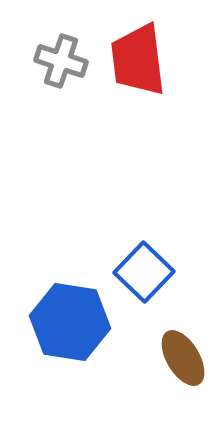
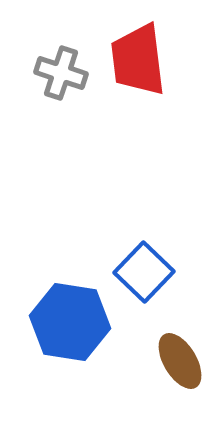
gray cross: moved 12 px down
brown ellipse: moved 3 px left, 3 px down
